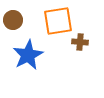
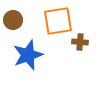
blue star: rotated 8 degrees clockwise
